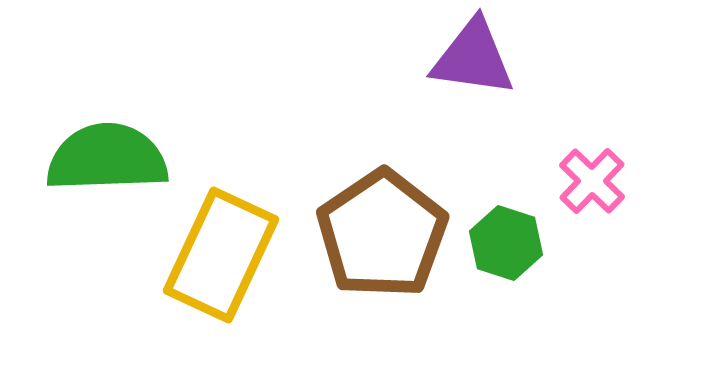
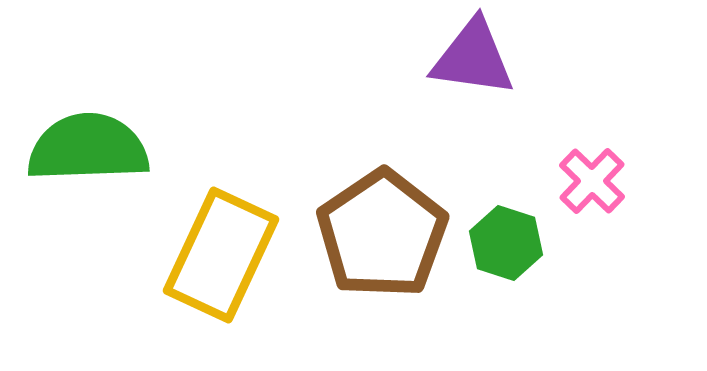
green semicircle: moved 19 px left, 10 px up
